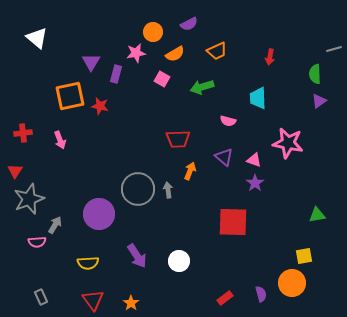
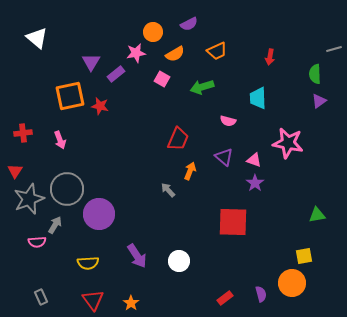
purple rectangle at (116, 74): rotated 36 degrees clockwise
red trapezoid at (178, 139): rotated 65 degrees counterclockwise
gray circle at (138, 189): moved 71 px left
gray arrow at (168, 190): rotated 35 degrees counterclockwise
